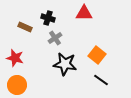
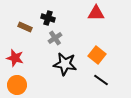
red triangle: moved 12 px right
